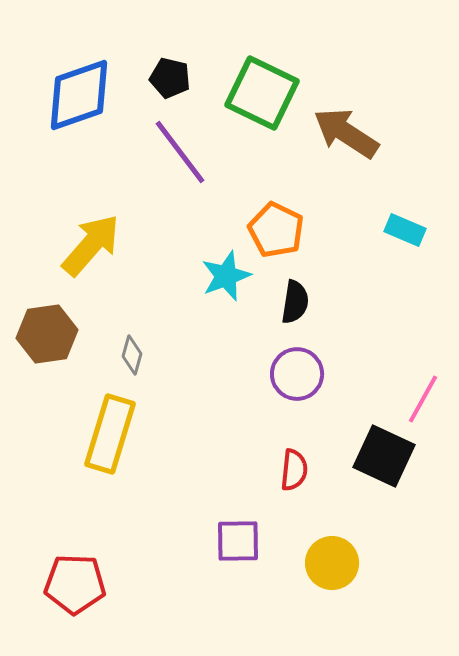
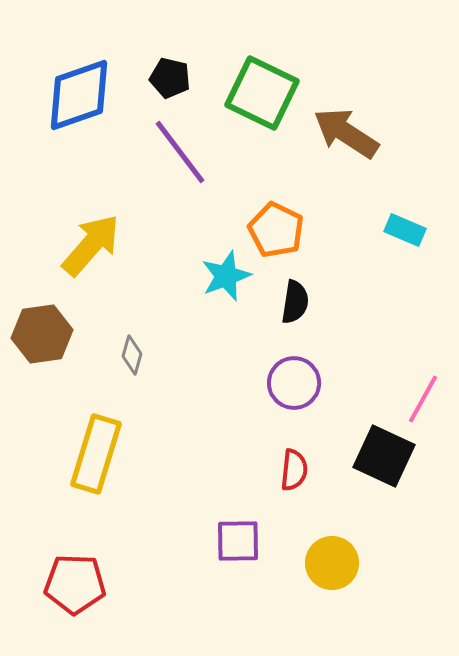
brown hexagon: moved 5 px left
purple circle: moved 3 px left, 9 px down
yellow rectangle: moved 14 px left, 20 px down
